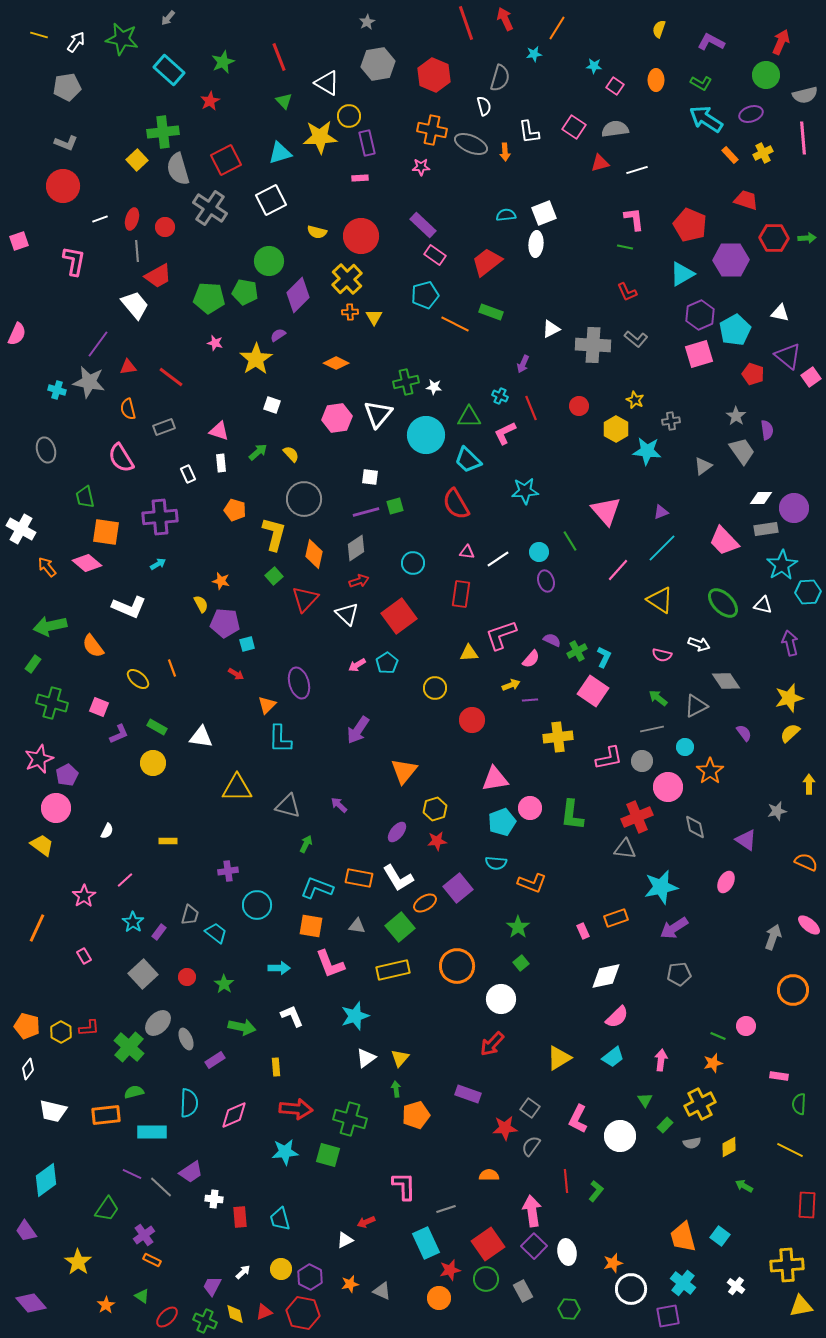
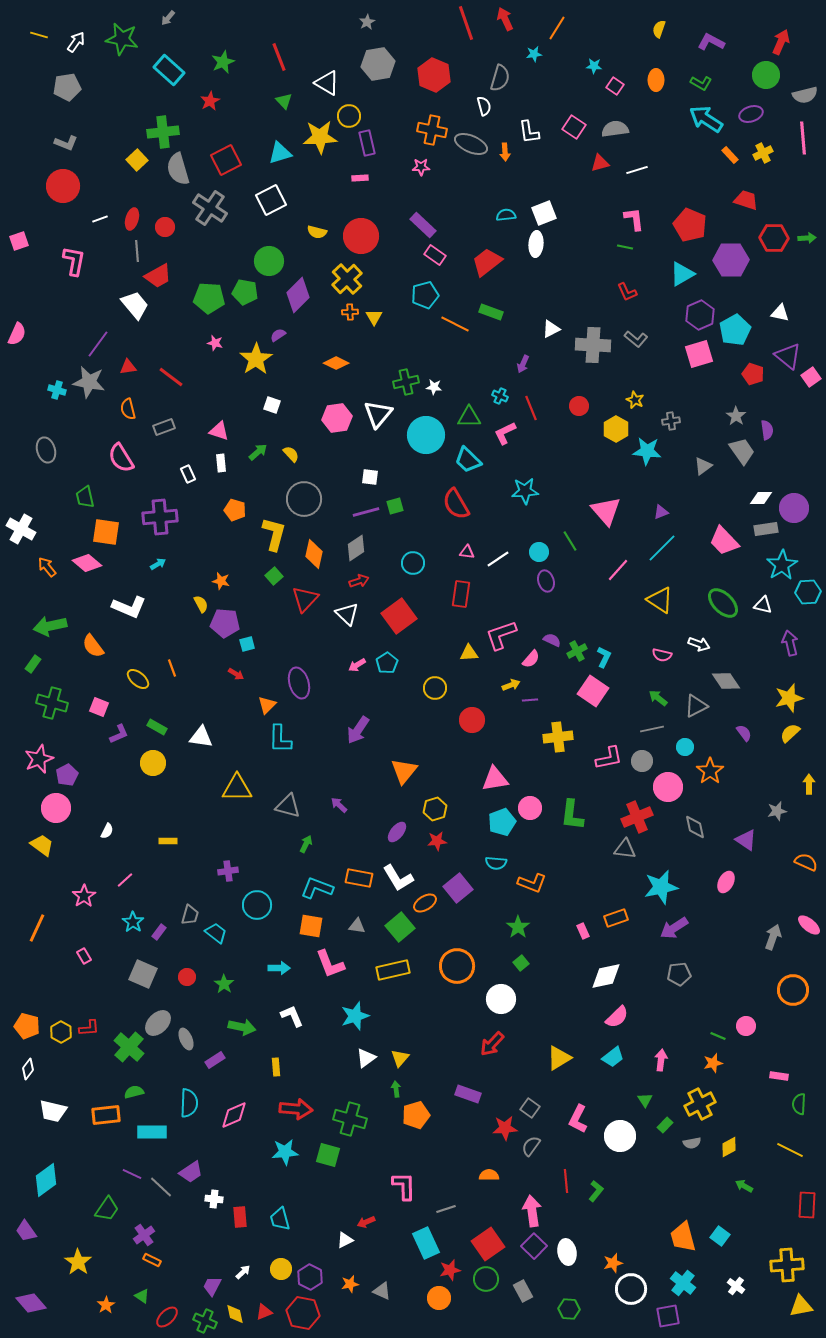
gray square at (143, 974): rotated 24 degrees counterclockwise
